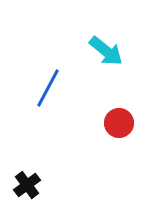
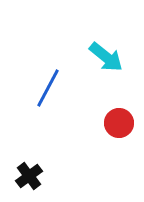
cyan arrow: moved 6 px down
black cross: moved 2 px right, 9 px up
